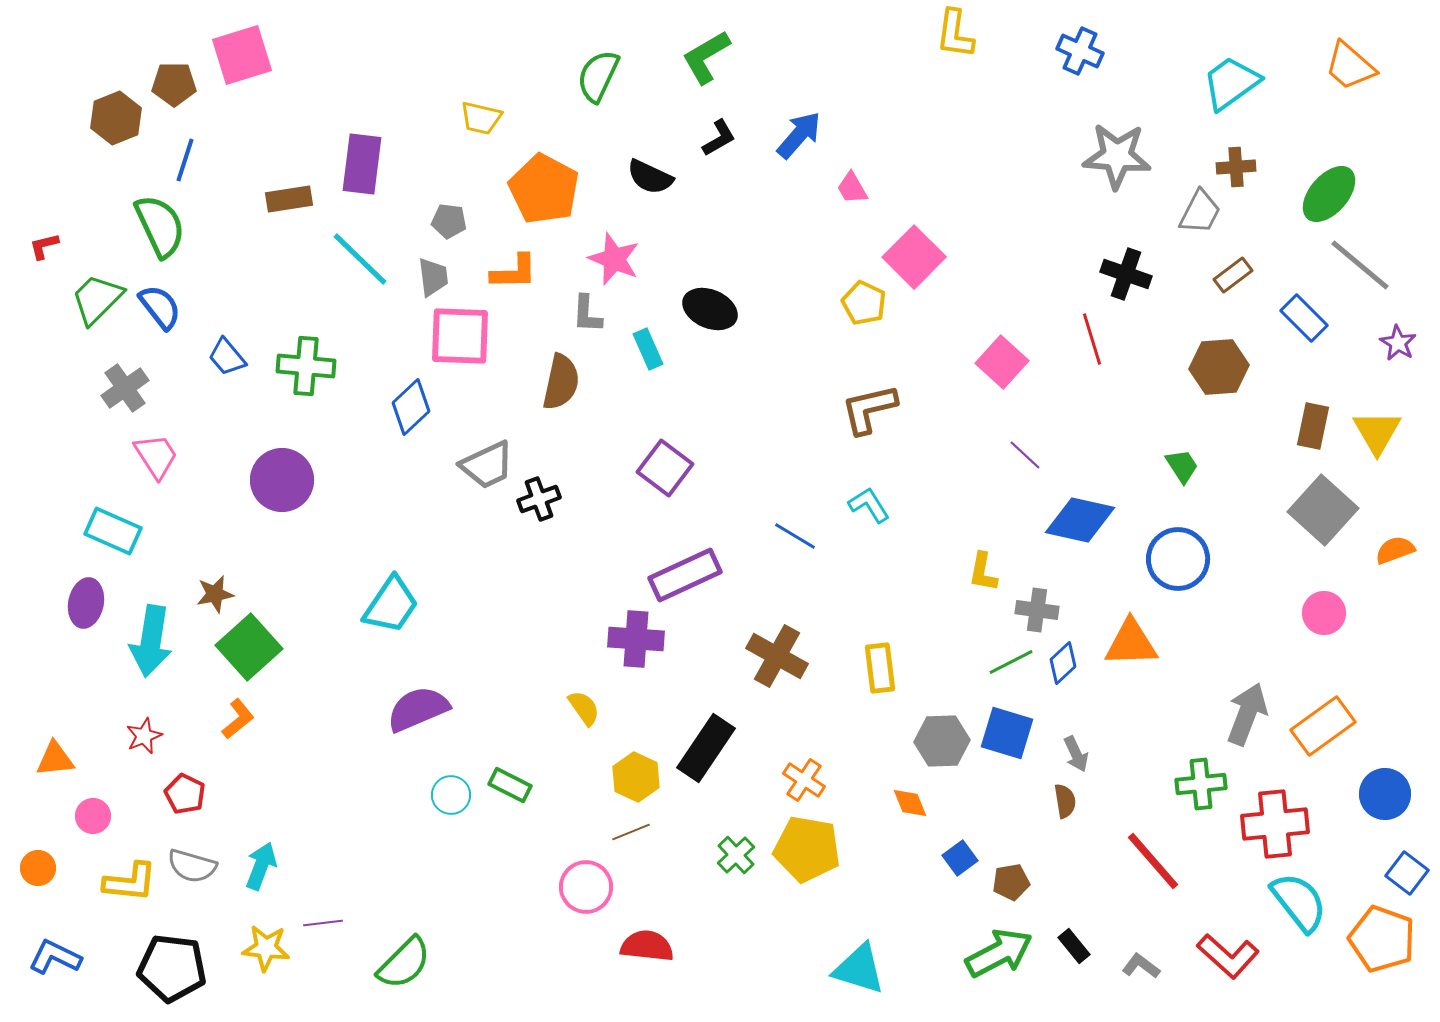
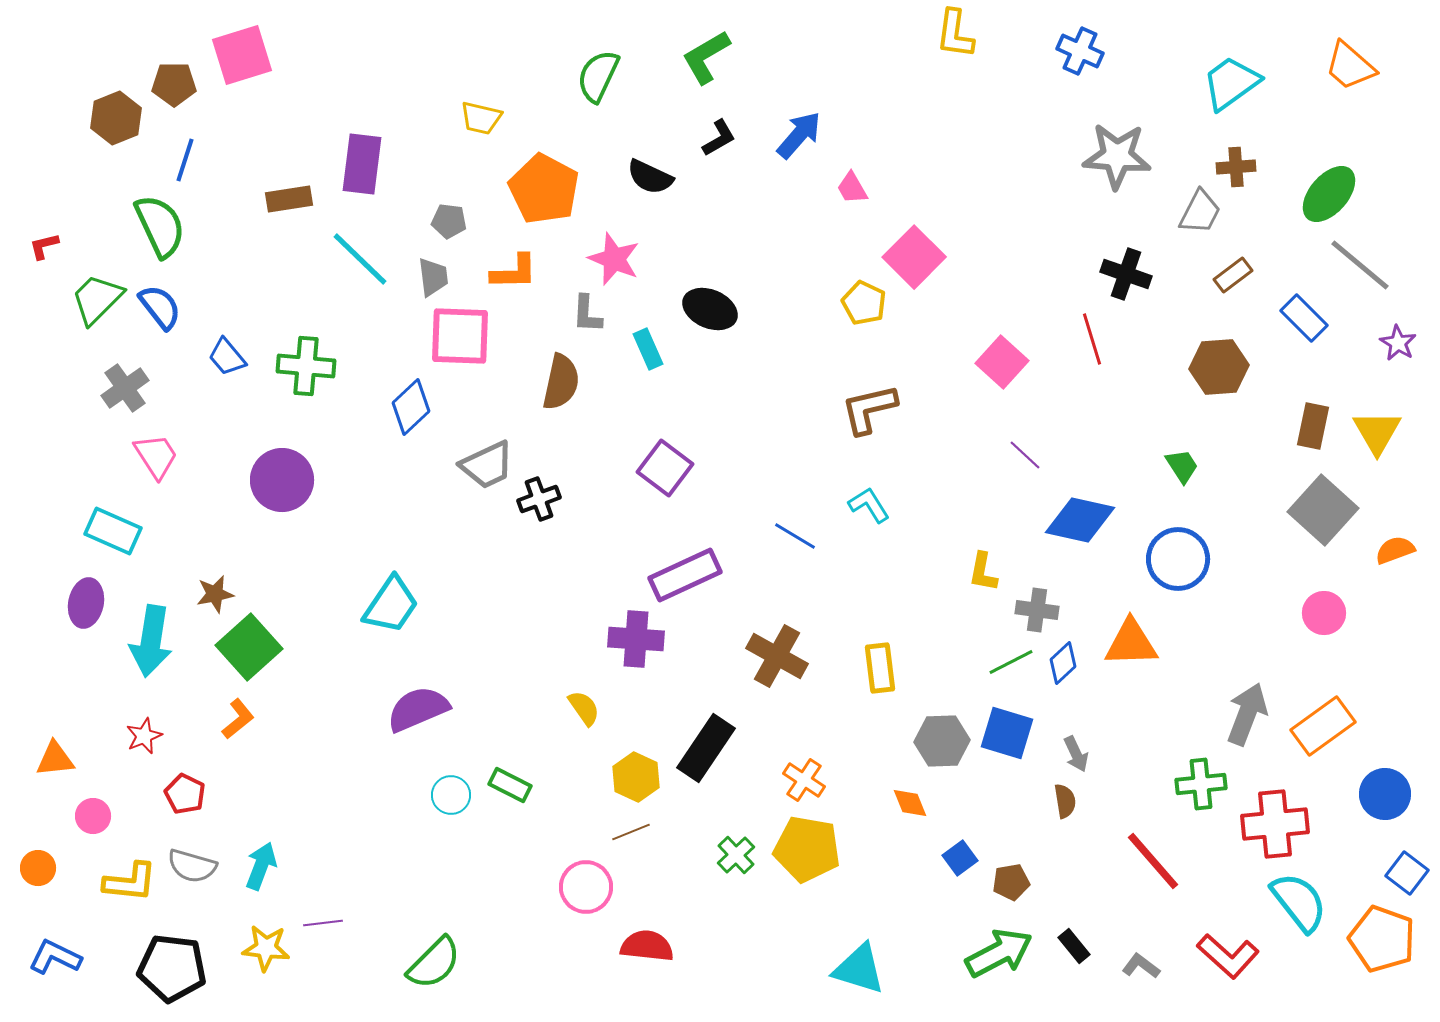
green semicircle at (404, 963): moved 30 px right
